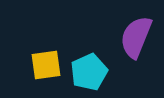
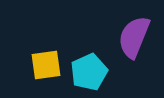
purple semicircle: moved 2 px left
